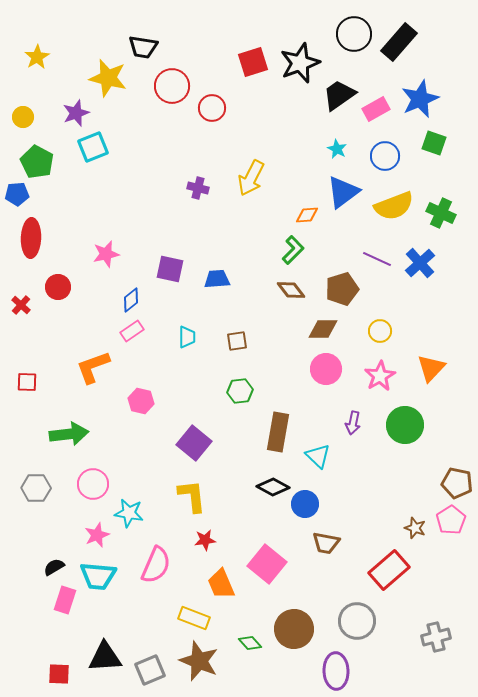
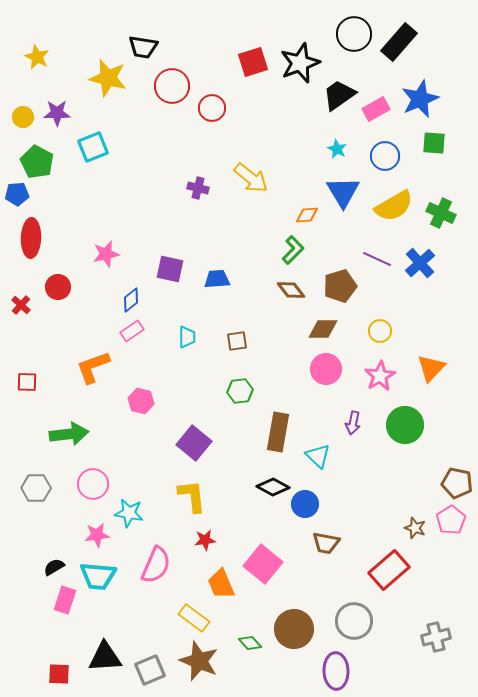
yellow star at (37, 57): rotated 15 degrees counterclockwise
purple star at (76, 113): moved 19 px left; rotated 20 degrees clockwise
green square at (434, 143): rotated 15 degrees counterclockwise
yellow arrow at (251, 178): rotated 78 degrees counterclockwise
blue triangle at (343, 192): rotated 24 degrees counterclockwise
yellow semicircle at (394, 206): rotated 9 degrees counterclockwise
brown pentagon at (342, 289): moved 2 px left, 3 px up
pink star at (97, 535): rotated 15 degrees clockwise
pink square at (267, 564): moved 4 px left
yellow rectangle at (194, 618): rotated 16 degrees clockwise
gray circle at (357, 621): moved 3 px left
